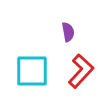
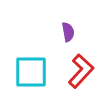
cyan square: moved 1 px left, 1 px down
